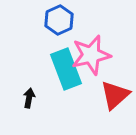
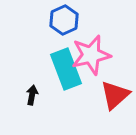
blue hexagon: moved 5 px right
black arrow: moved 3 px right, 3 px up
